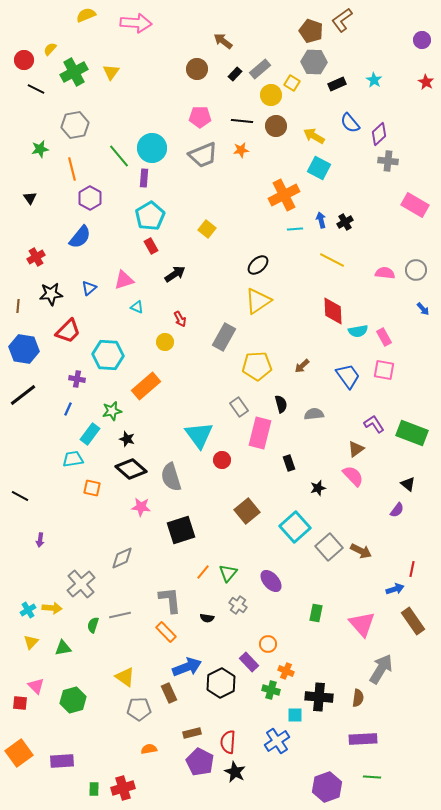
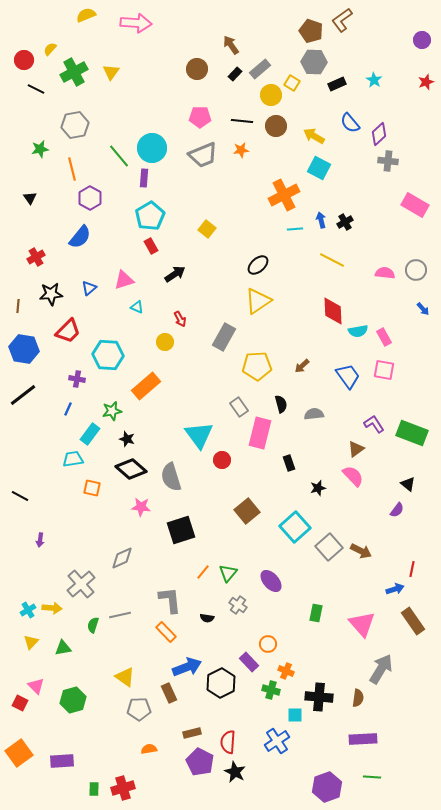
brown arrow at (223, 41): moved 8 px right, 4 px down; rotated 18 degrees clockwise
red star at (426, 82): rotated 21 degrees clockwise
red square at (20, 703): rotated 21 degrees clockwise
